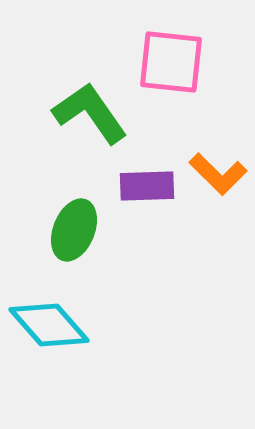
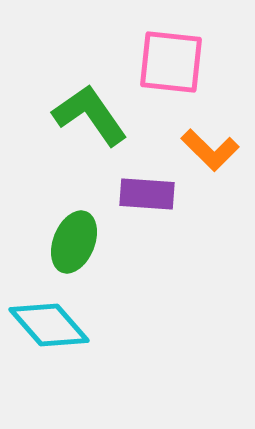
green L-shape: moved 2 px down
orange L-shape: moved 8 px left, 24 px up
purple rectangle: moved 8 px down; rotated 6 degrees clockwise
green ellipse: moved 12 px down
